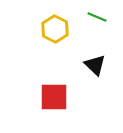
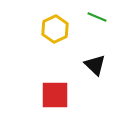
yellow hexagon: rotated 8 degrees clockwise
red square: moved 1 px right, 2 px up
